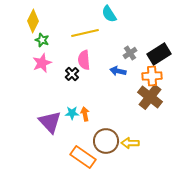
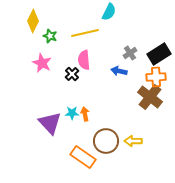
cyan semicircle: moved 2 px up; rotated 120 degrees counterclockwise
green star: moved 8 px right, 4 px up
pink star: rotated 24 degrees counterclockwise
blue arrow: moved 1 px right
orange cross: moved 4 px right, 1 px down
purple triangle: moved 1 px down
yellow arrow: moved 3 px right, 2 px up
